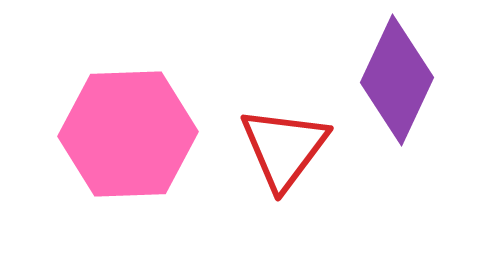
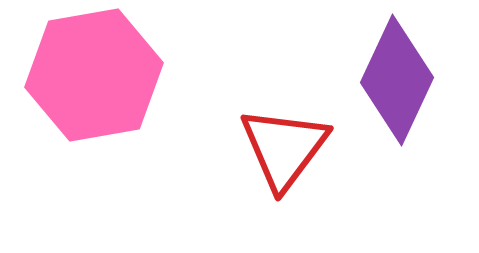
pink hexagon: moved 34 px left, 59 px up; rotated 8 degrees counterclockwise
